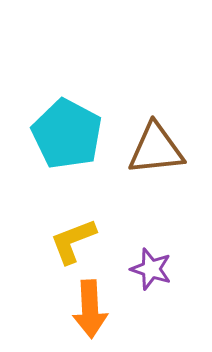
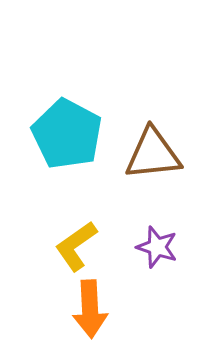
brown triangle: moved 3 px left, 5 px down
yellow L-shape: moved 3 px right, 5 px down; rotated 14 degrees counterclockwise
purple star: moved 6 px right, 22 px up
